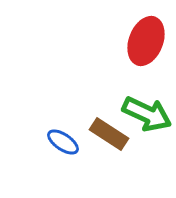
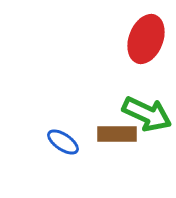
red ellipse: moved 2 px up
brown rectangle: moved 8 px right; rotated 33 degrees counterclockwise
